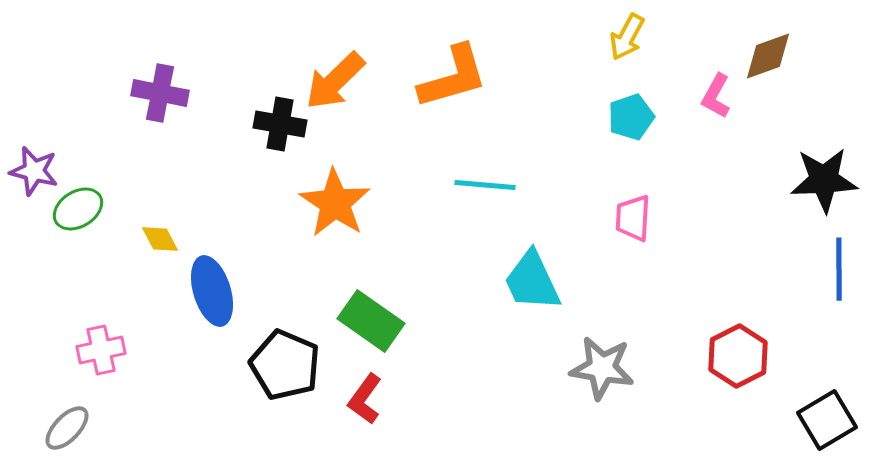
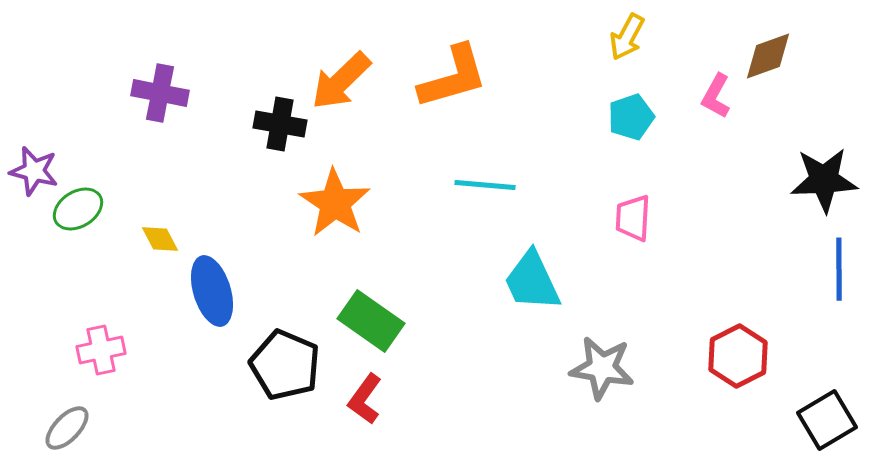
orange arrow: moved 6 px right
